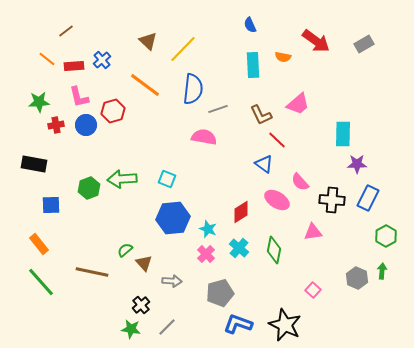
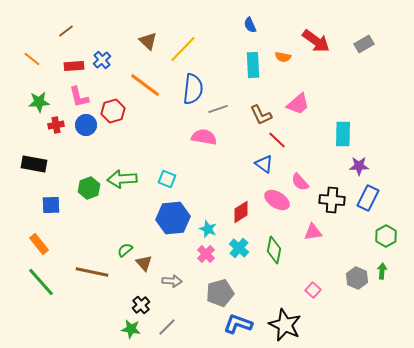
orange line at (47, 59): moved 15 px left
purple star at (357, 164): moved 2 px right, 2 px down
